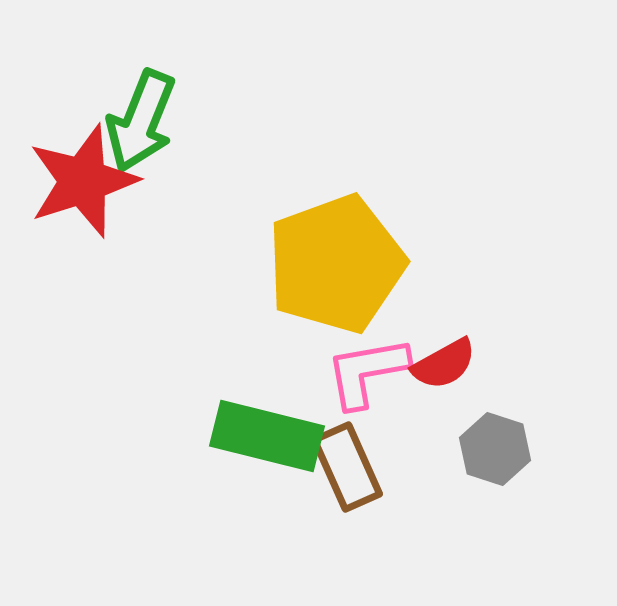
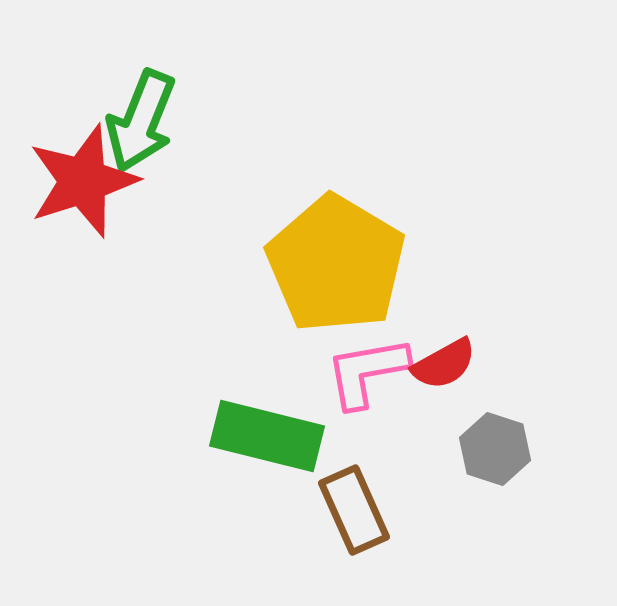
yellow pentagon: rotated 21 degrees counterclockwise
brown rectangle: moved 7 px right, 43 px down
